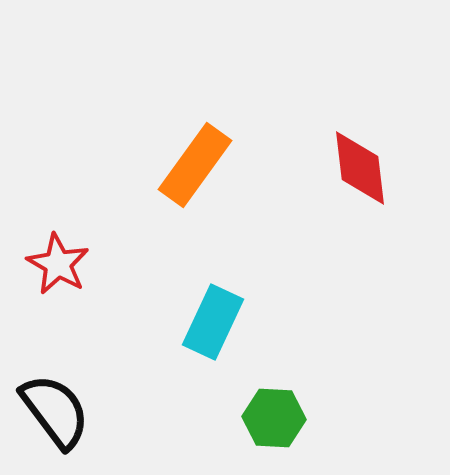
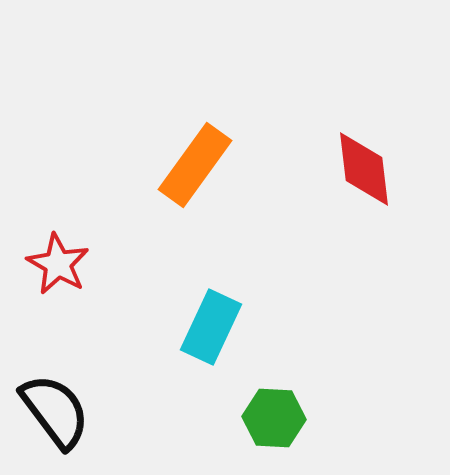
red diamond: moved 4 px right, 1 px down
cyan rectangle: moved 2 px left, 5 px down
